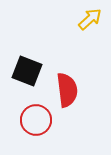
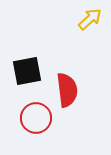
black square: rotated 32 degrees counterclockwise
red circle: moved 2 px up
